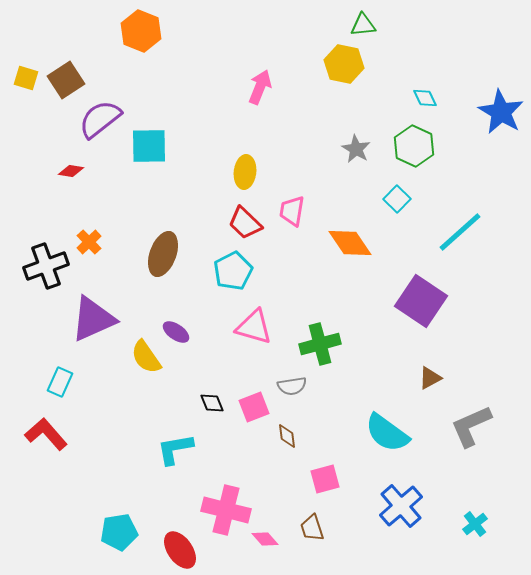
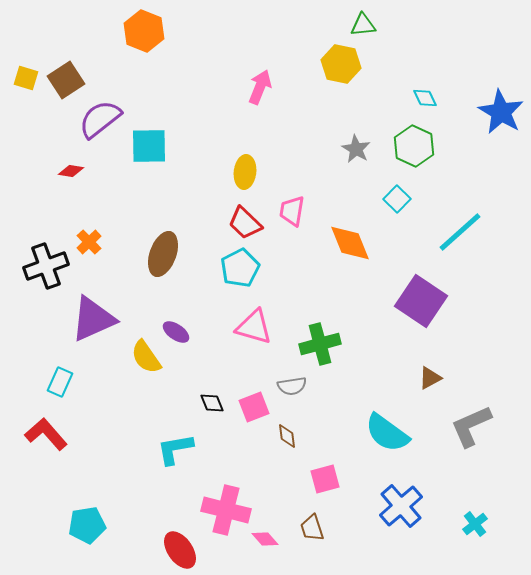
orange hexagon at (141, 31): moved 3 px right
yellow hexagon at (344, 64): moved 3 px left
orange diamond at (350, 243): rotated 12 degrees clockwise
cyan pentagon at (233, 271): moved 7 px right, 3 px up
cyan pentagon at (119, 532): moved 32 px left, 7 px up
